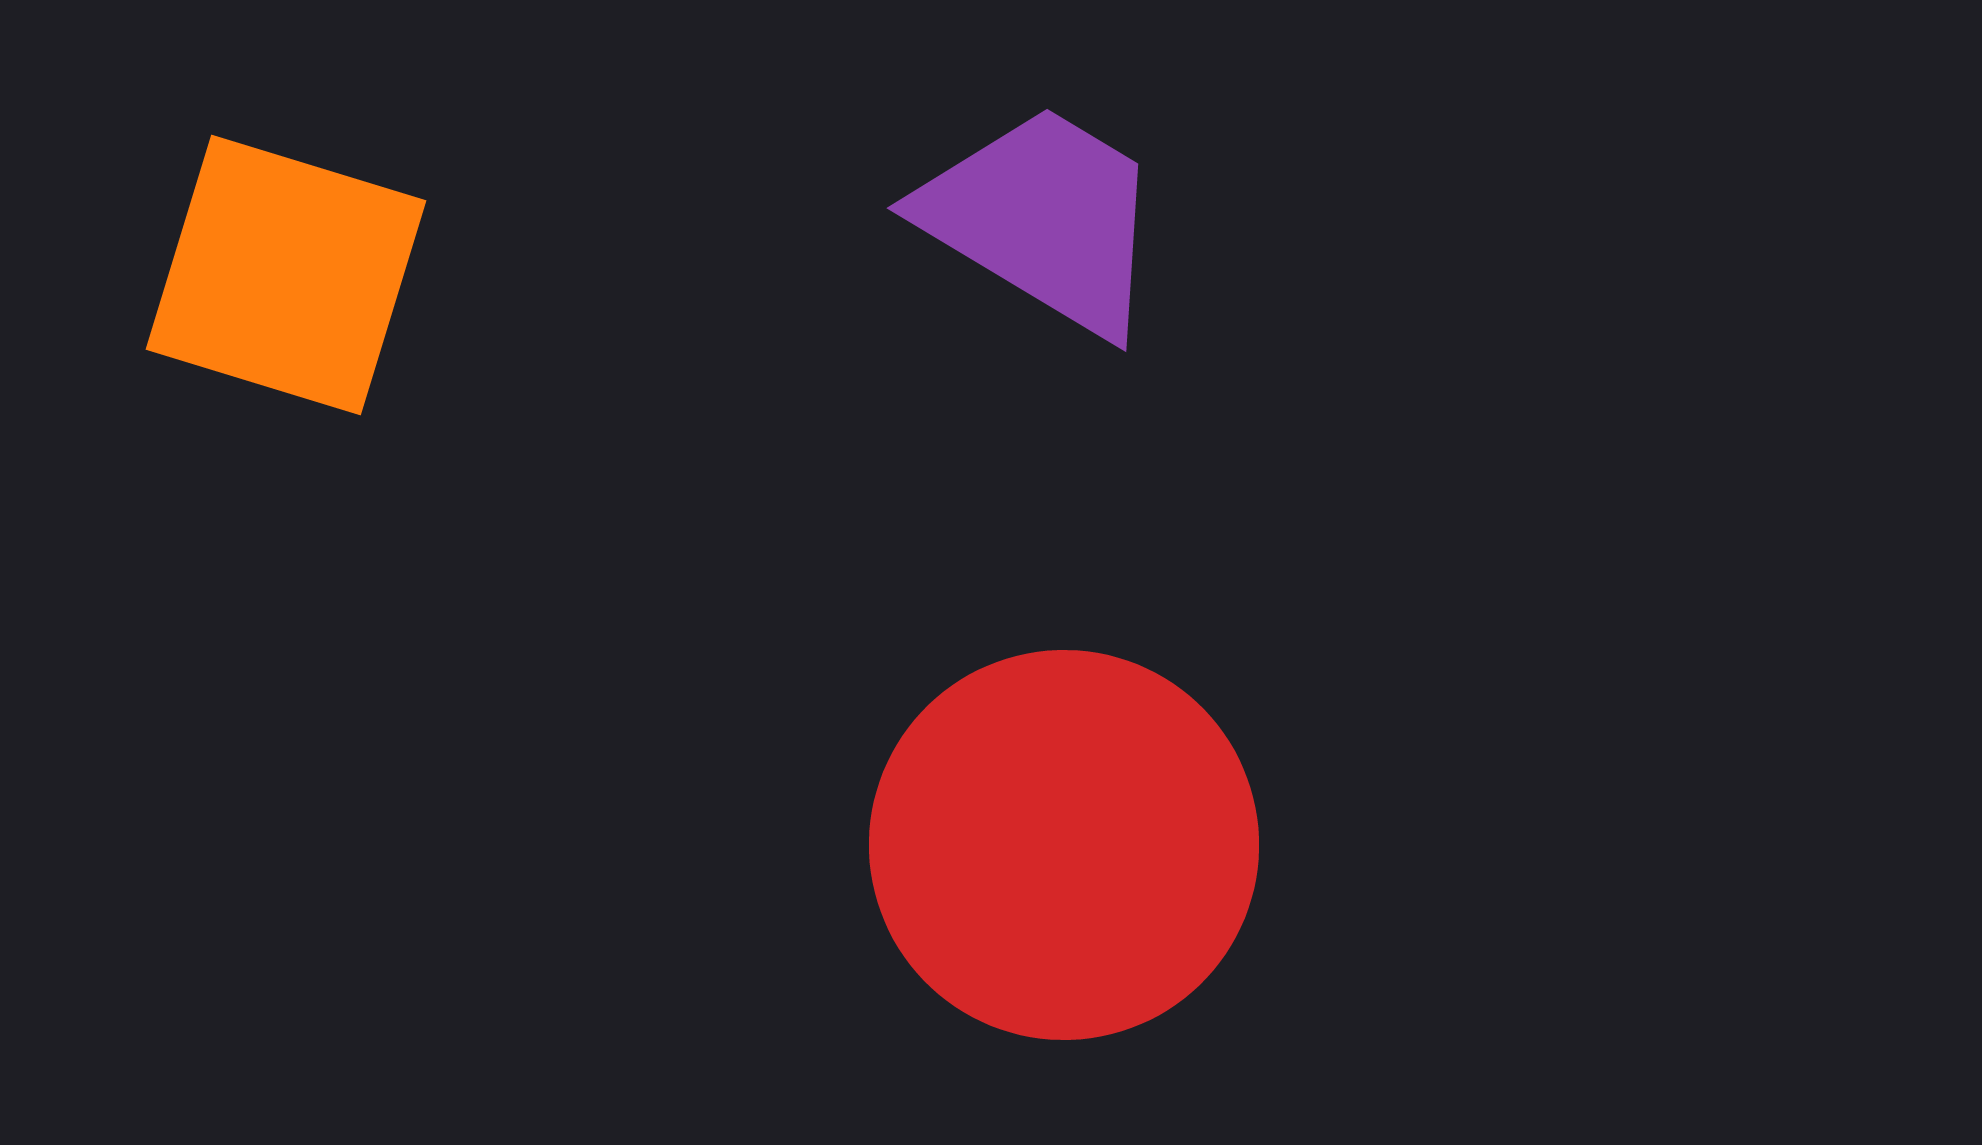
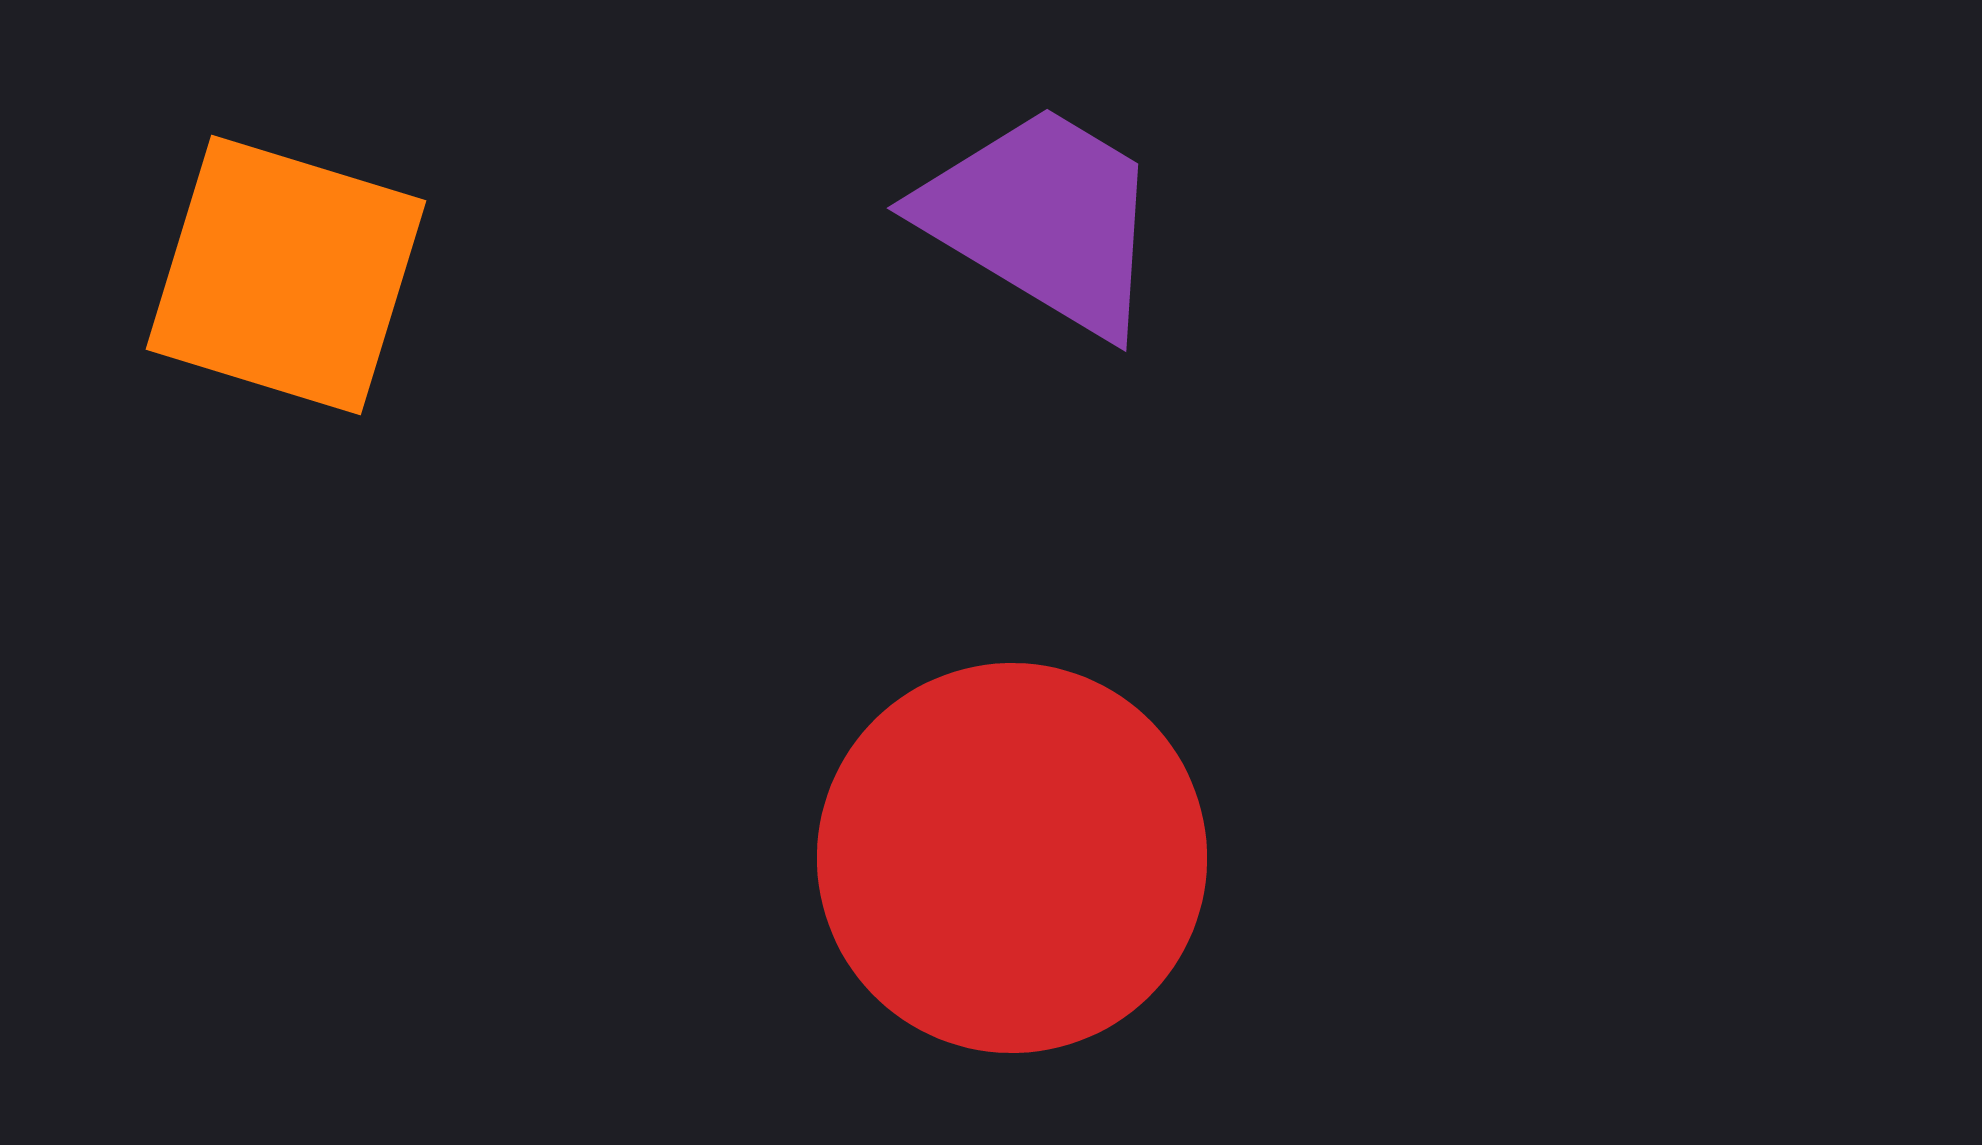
red circle: moved 52 px left, 13 px down
